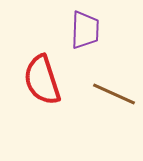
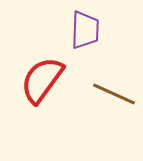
red semicircle: rotated 54 degrees clockwise
